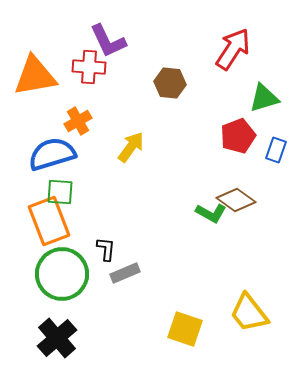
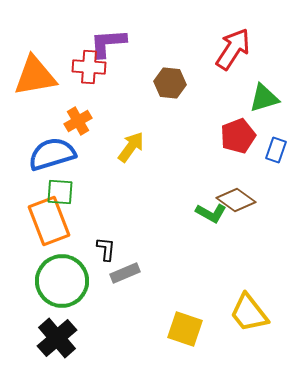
purple L-shape: moved 2 px down; rotated 111 degrees clockwise
green circle: moved 7 px down
